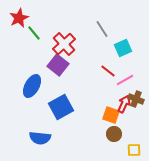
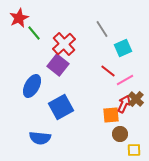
brown cross: rotated 21 degrees clockwise
orange square: rotated 24 degrees counterclockwise
brown circle: moved 6 px right
